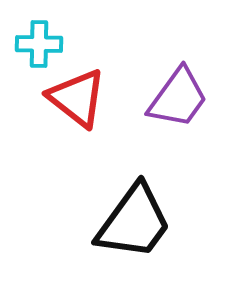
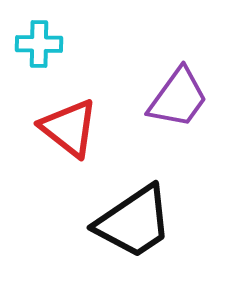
red triangle: moved 8 px left, 30 px down
black trapezoid: rotated 20 degrees clockwise
